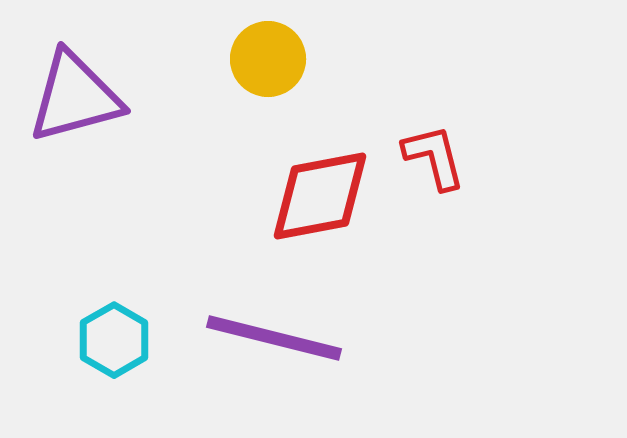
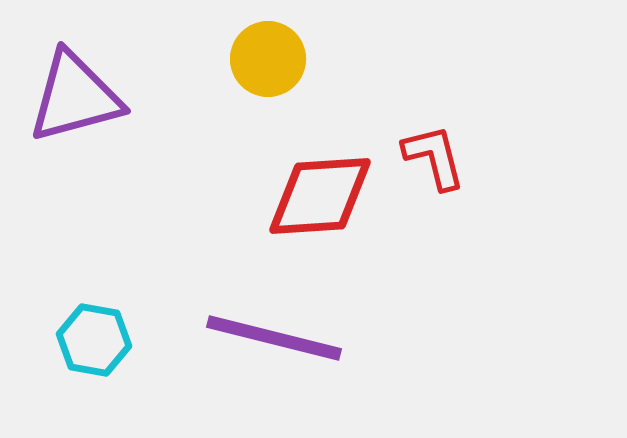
red diamond: rotated 7 degrees clockwise
cyan hexagon: moved 20 px left; rotated 20 degrees counterclockwise
